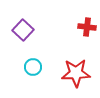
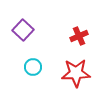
red cross: moved 8 px left, 9 px down; rotated 30 degrees counterclockwise
